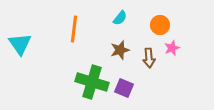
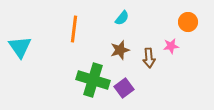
cyan semicircle: moved 2 px right
orange circle: moved 28 px right, 3 px up
cyan triangle: moved 3 px down
pink star: moved 1 px left, 2 px up; rotated 14 degrees clockwise
green cross: moved 1 px right, 2 px up
purple square: rotated 30 degrees clockwise
